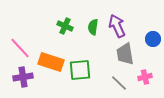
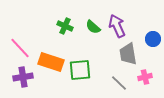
green semicircle: rotated 56 degrees counterclockwise
gray trapezoid: moved 3 px right
